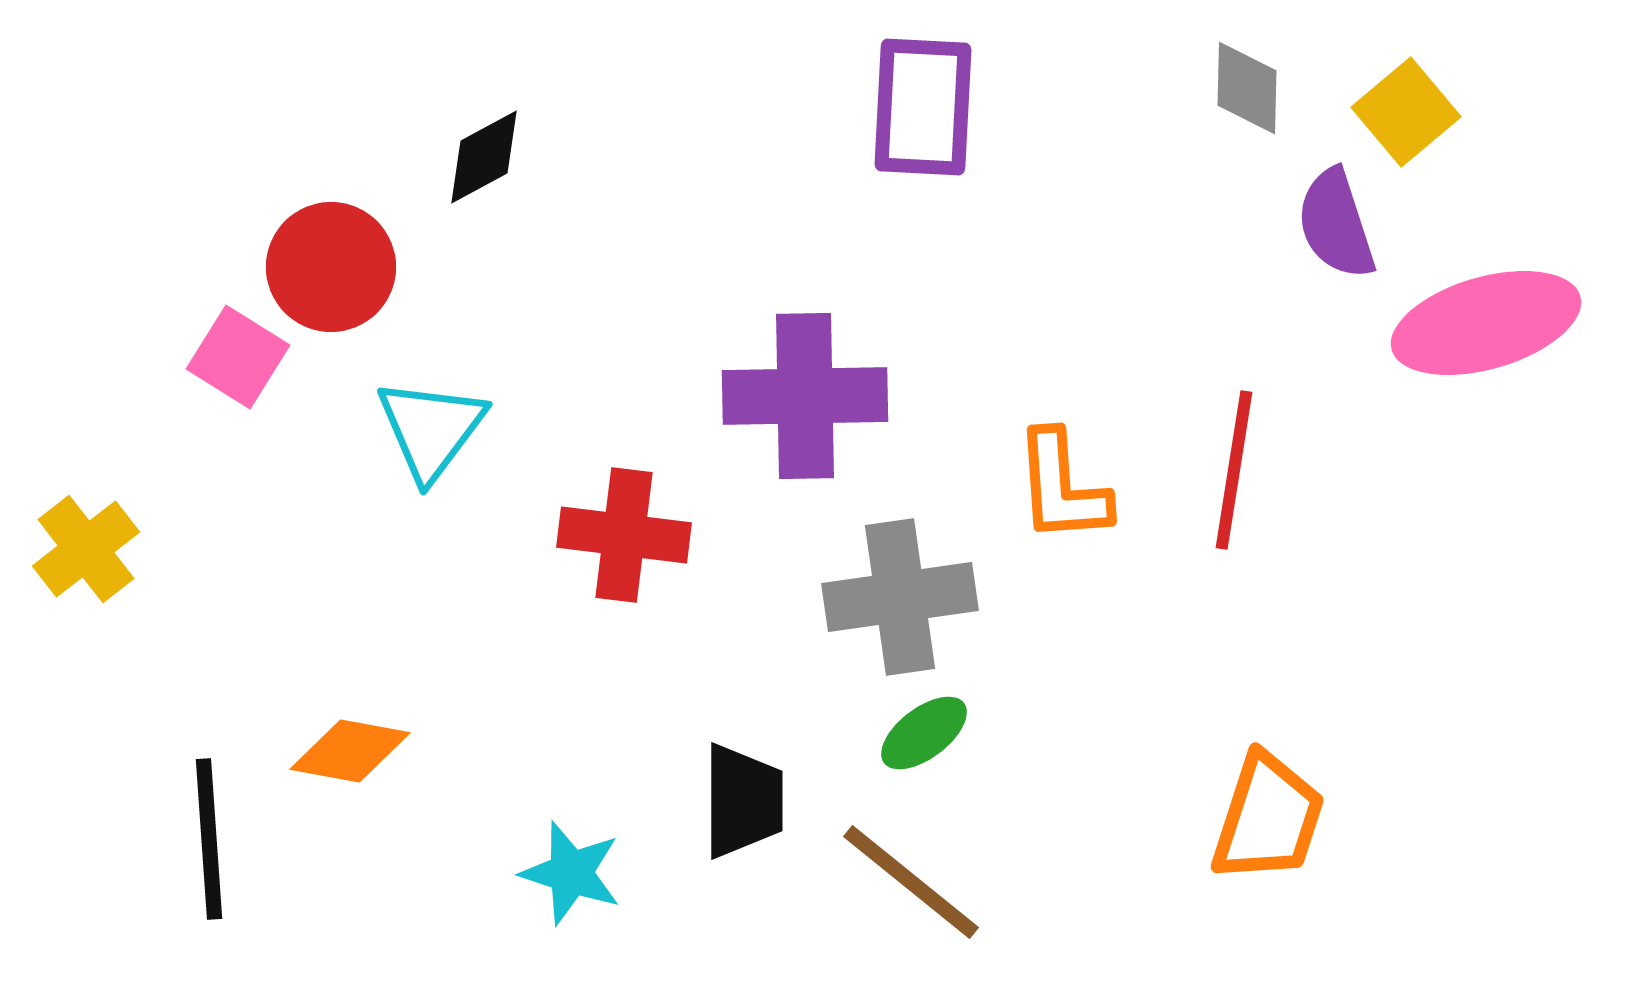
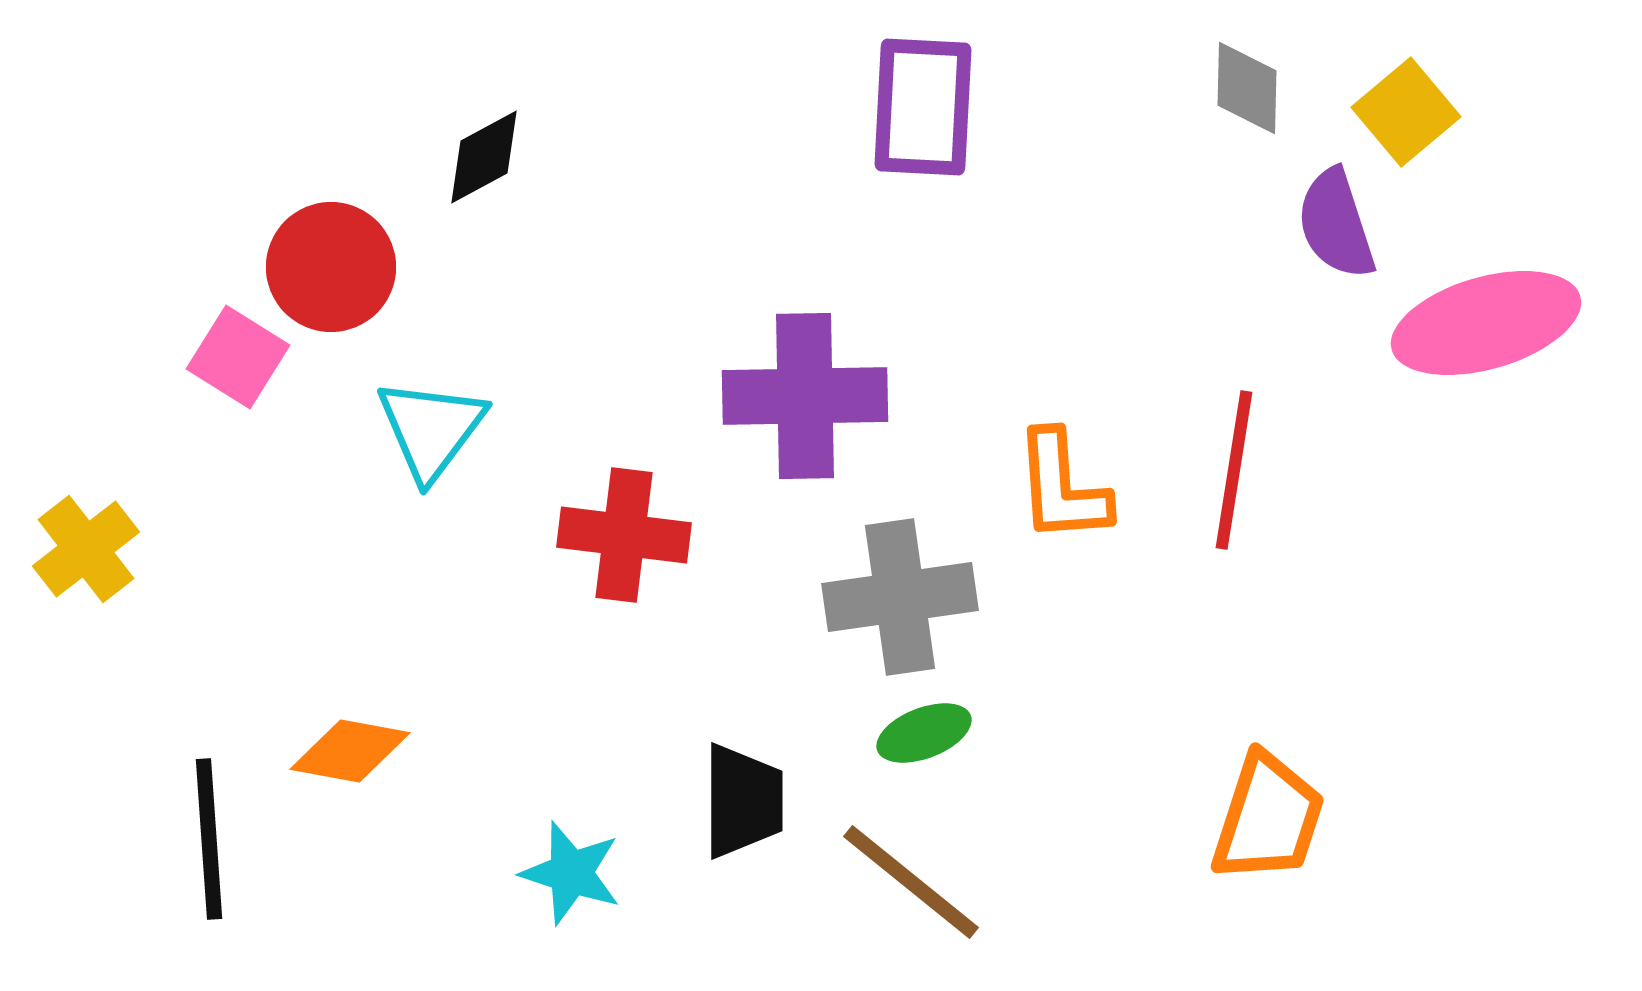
green ellipse: rotated 16 degrees clockwise
